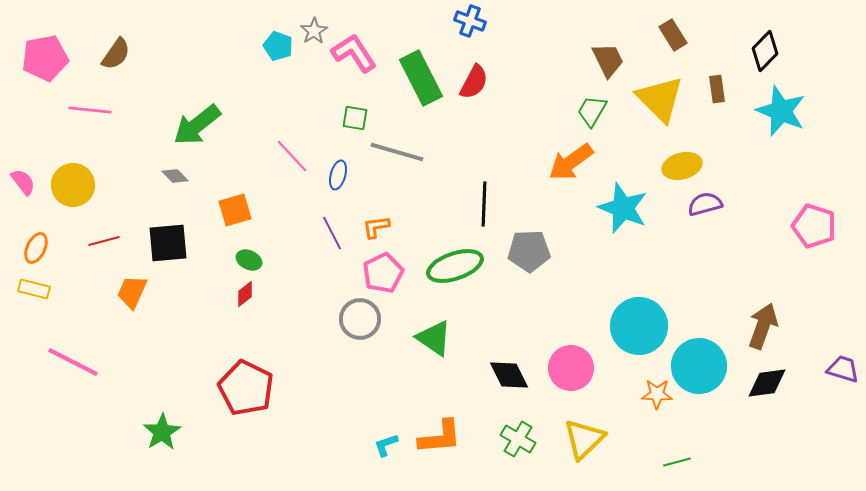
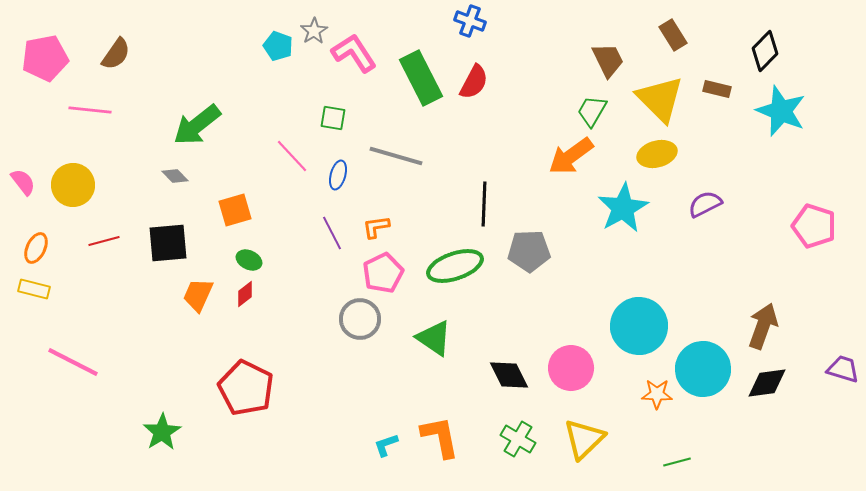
brown rectangle at (717, 89): rotated 68 degrees counterclockwise
green square at (355, 118): moved 22 px left
gray line at (397, 152): moved 1 px left, 4 px down
orange arrow at (571, 162): moved 6 px up
yellow ellipse at (682, 166): moved 25 px left, 12 px up
purple semicircle at (705, 204): rotated 12 degrees counterclockwise
cyan star at (623, 208): rotated 21 degrees clockwise
orange trapezoid at (132, 292): moved 66 px right, 3 px down
cyan circle at (699, 366): moved 4 px right, 3 px down
orange L-shape at (440, 437): rotated 96 degrees counterclockwise
